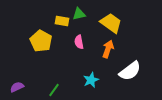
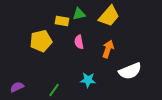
yellow trapezoid: moved 2 px left, 7 px up; rotated 95 degrees clockwise
yellow pentagon: rotated 30 degrees clockwise
white semicircle: rotated 15 degrees clockwise
cyan star: moved 3 px left; rotated 28 degrees clockwise
